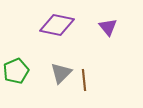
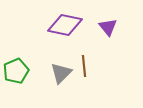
purple diamond: moved 8 px right
brown line: moved 14 px up
